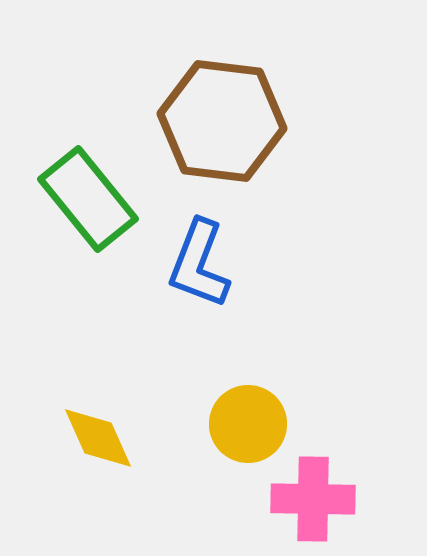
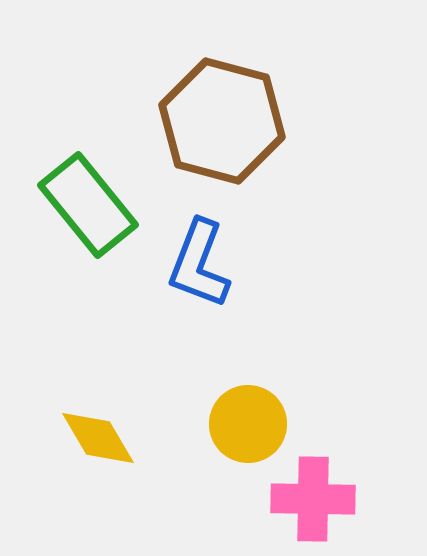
brown hexagon: rotated 8 degrees clockwise
green rectangle: moved 6 px down
yellow diamond: rotated 6 degrees counterclockwise
